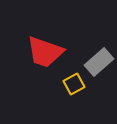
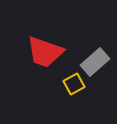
gray rectangle: moved 4 px left
